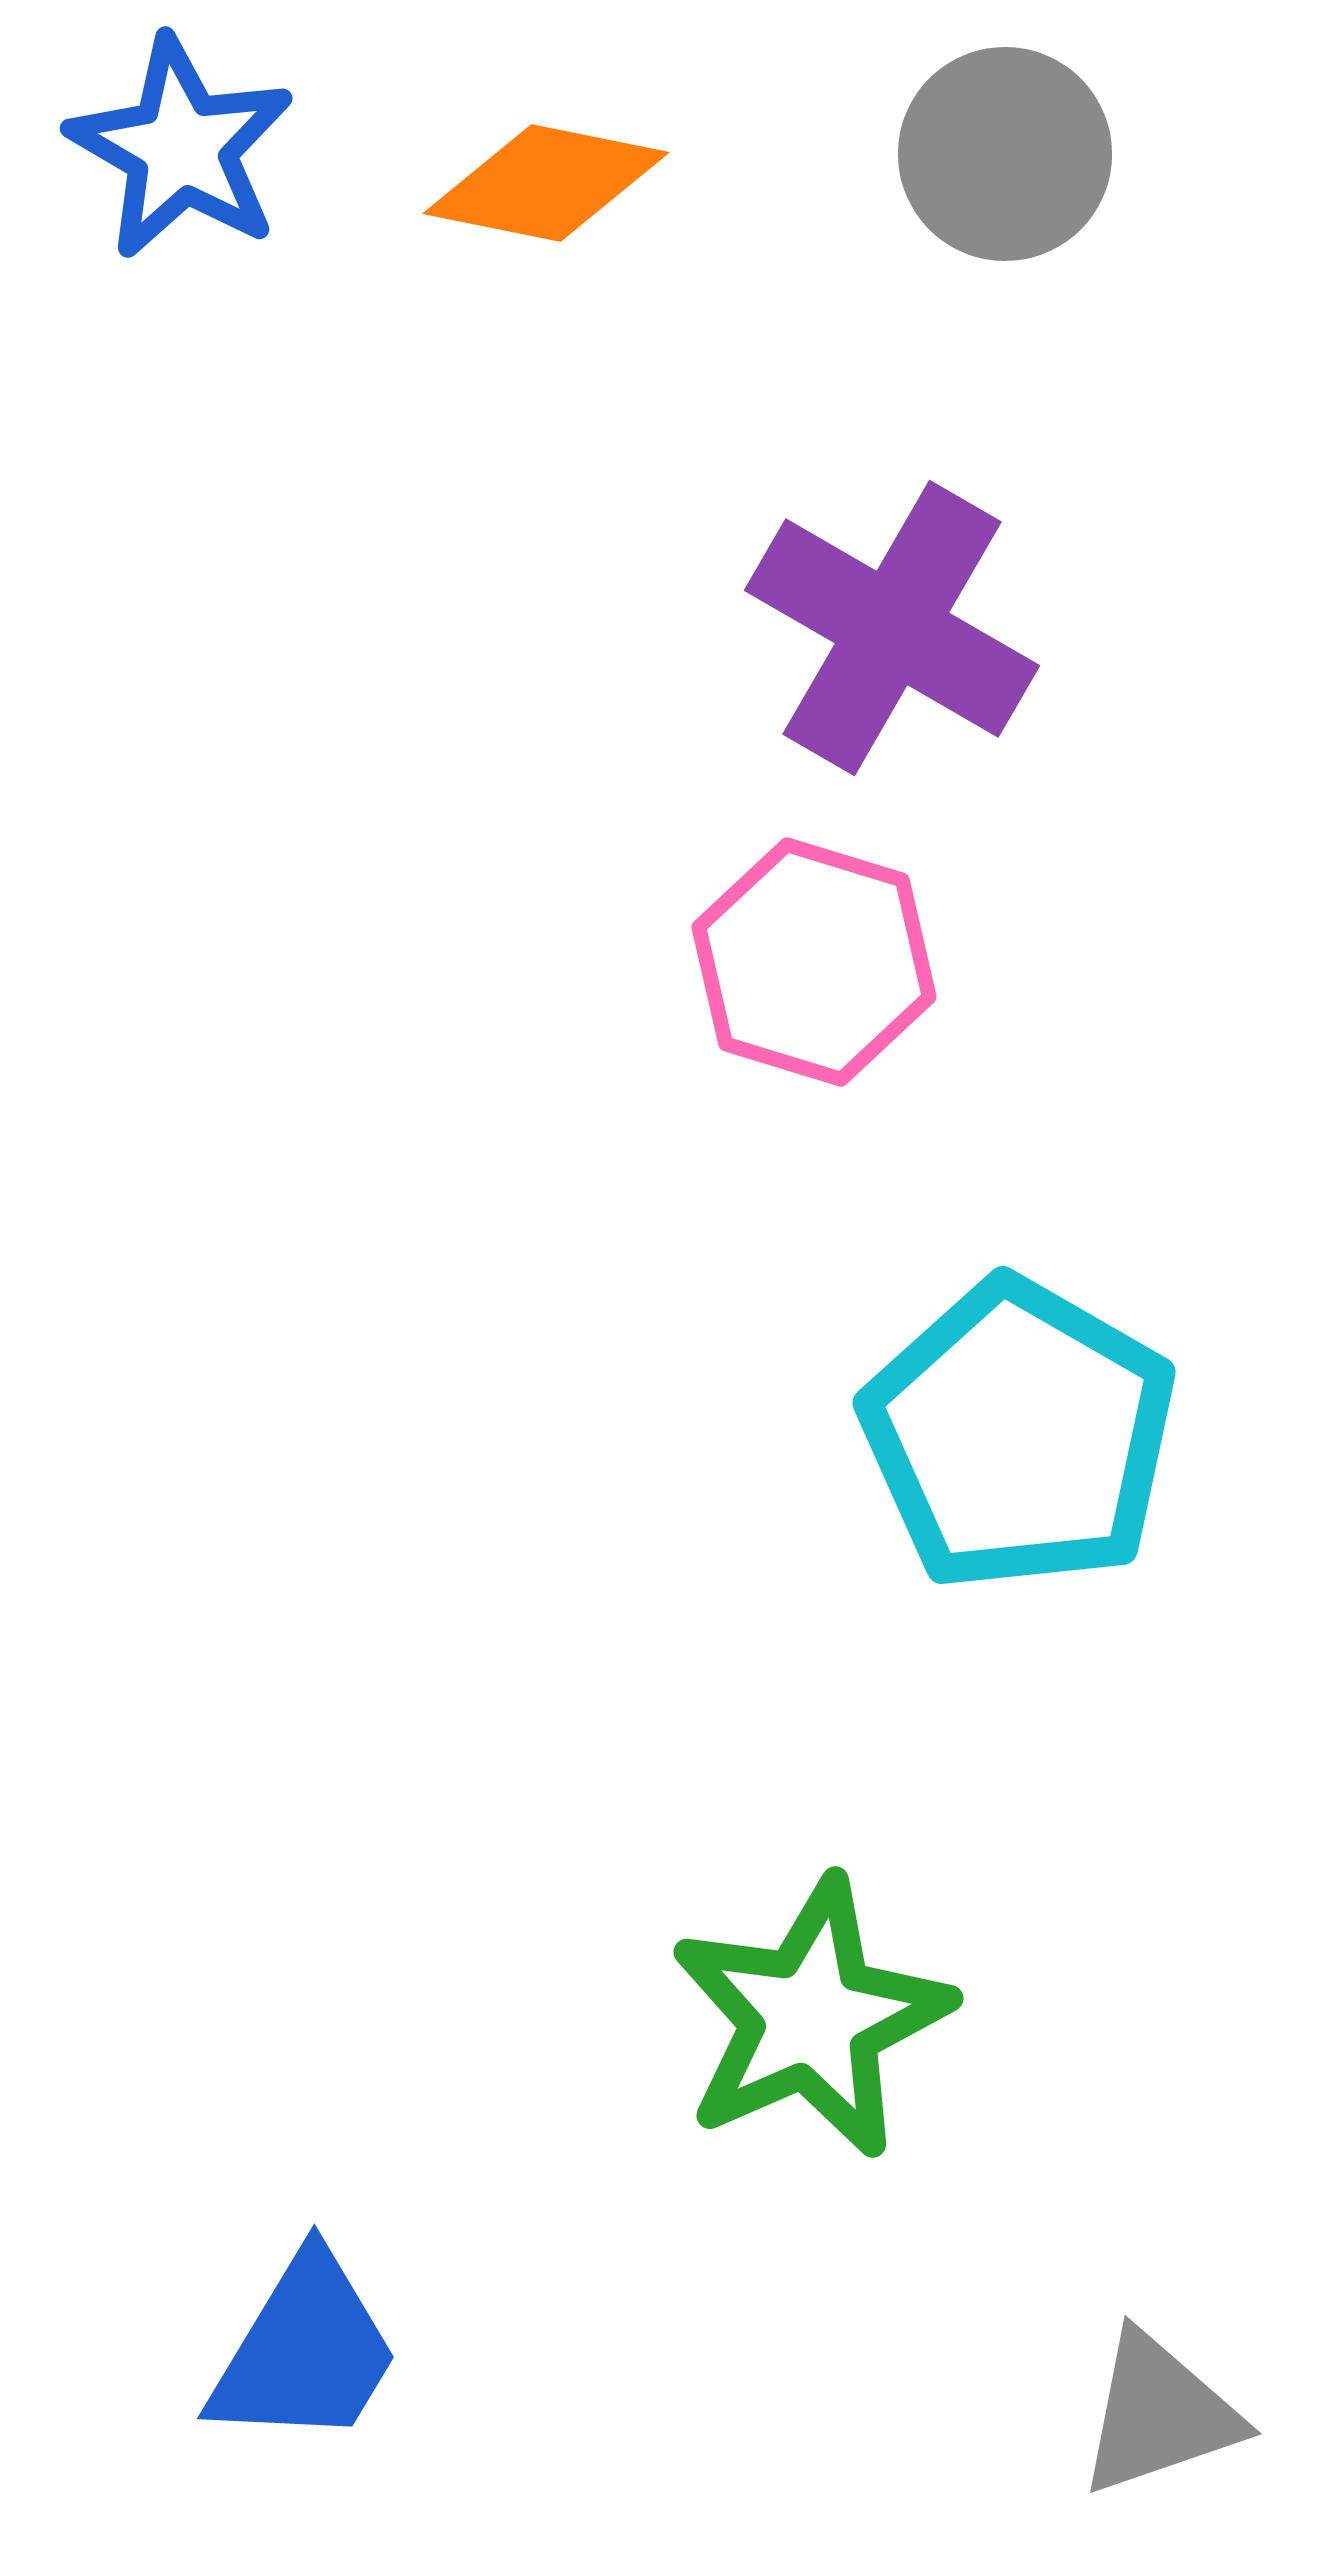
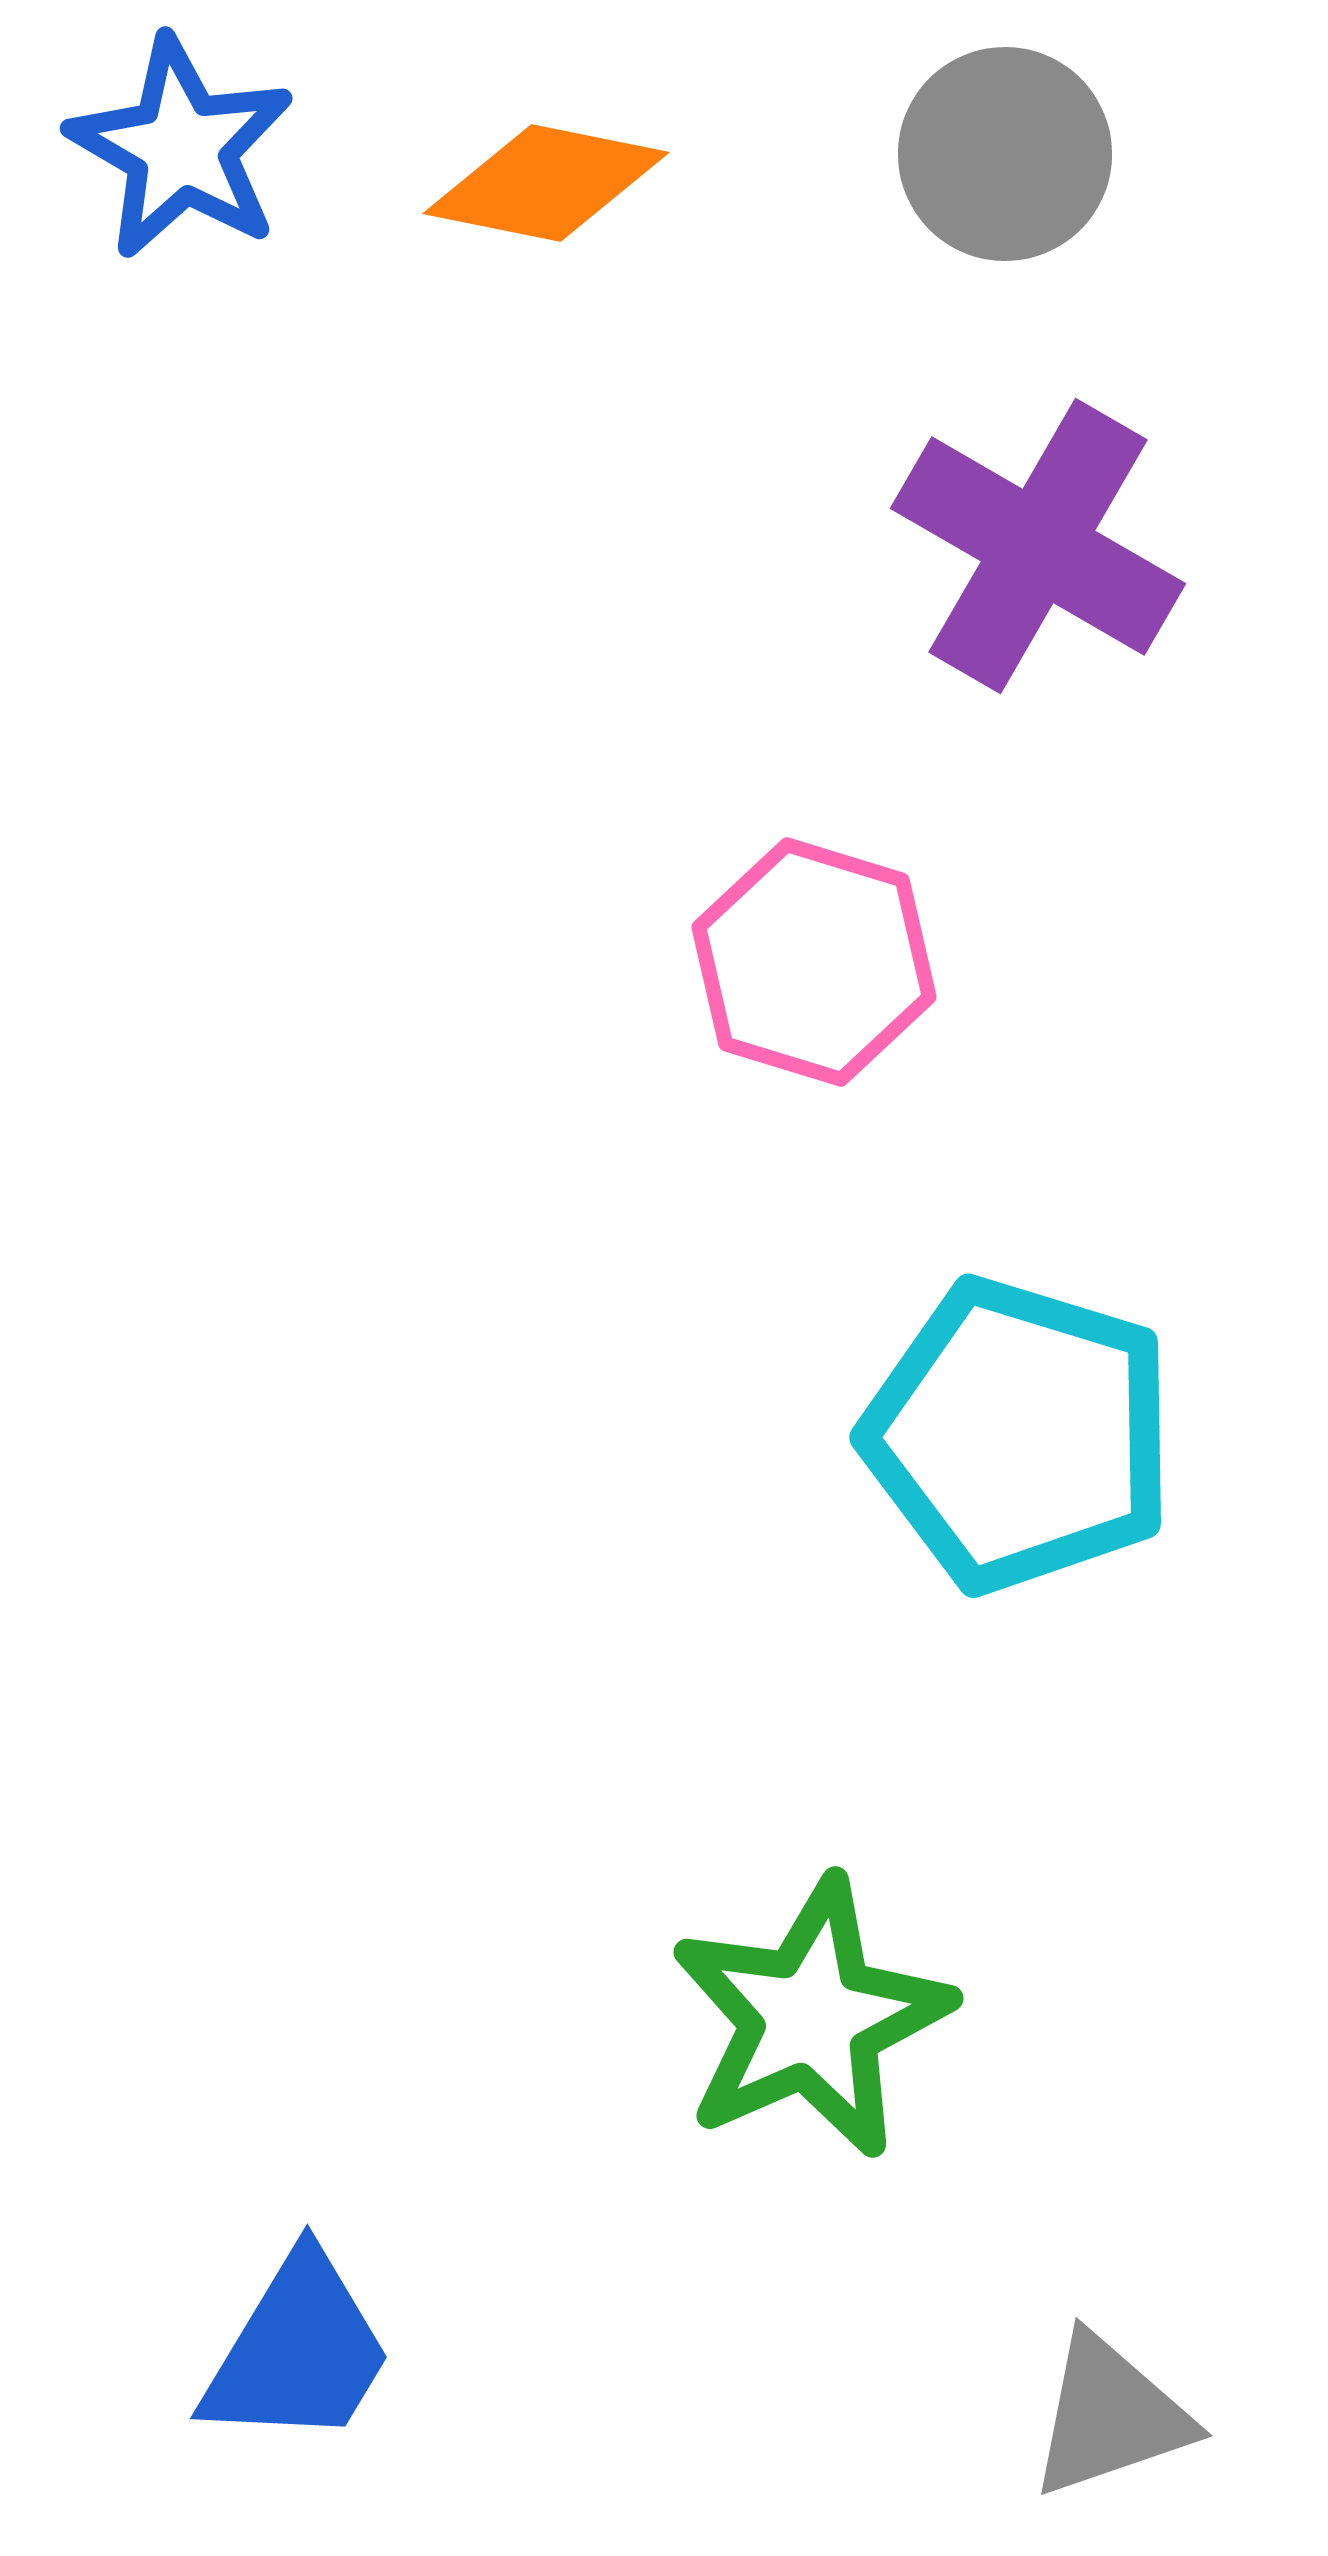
purple cross: moved 146 px right, 82 px up
cyan pentagon: rotated 13 degrees counterclockwise
blue trapezoid: moved 7 px left
gray triangle: moved 49 px left, 2 px down
